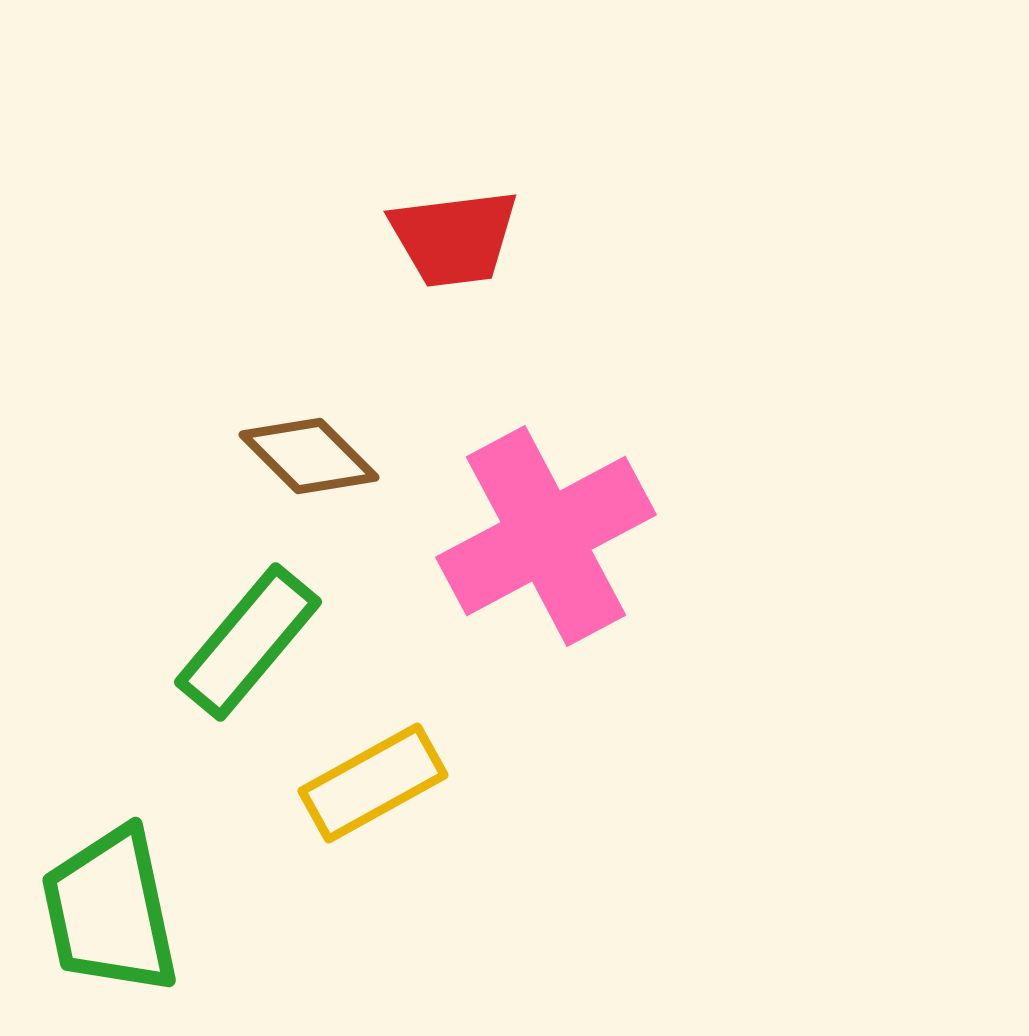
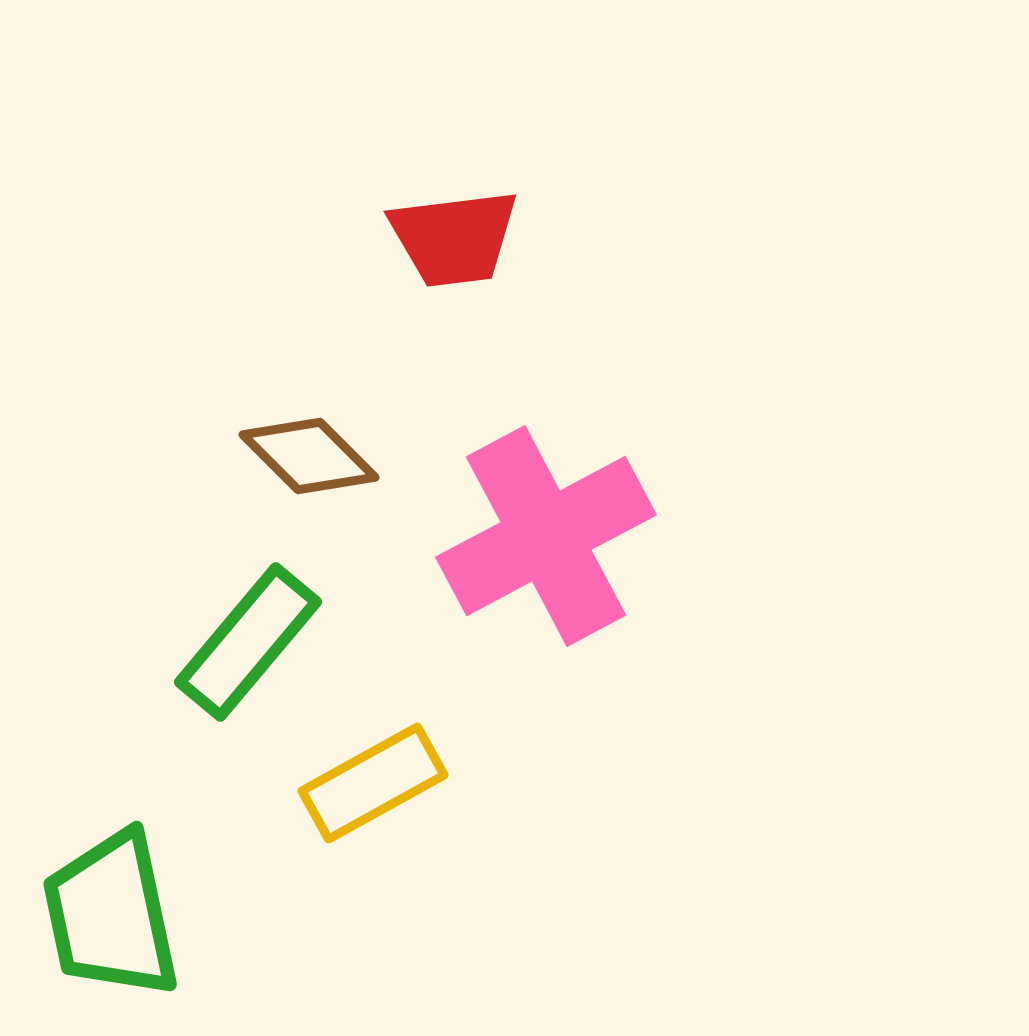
green trapezoid: moved 1 px right, 4 px down
